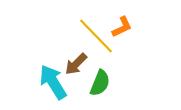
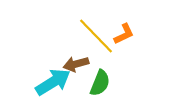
orange L-shape: moved 2 px right, 7 px down
brown arrow: rotated 30 degrees clockwise
cyan arrow: rotated 90 degrees clockwise
